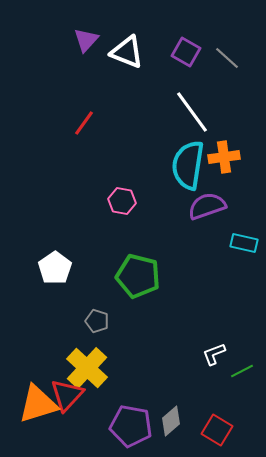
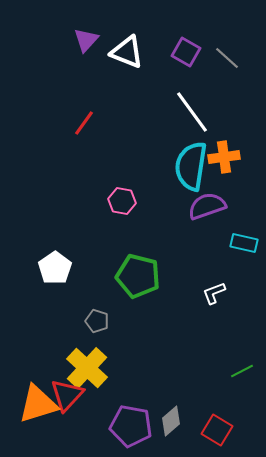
cyan semicircle: moved 3 px right, 1 px down
white L-shape: moved 61 px up
